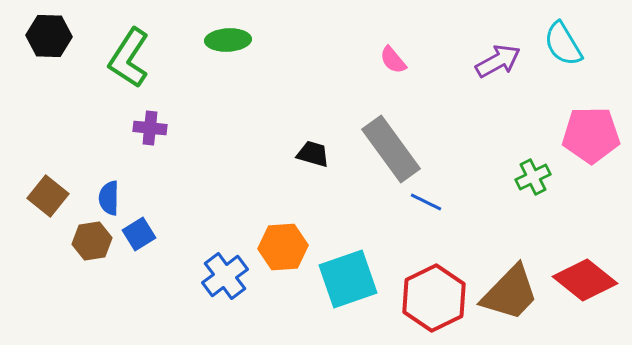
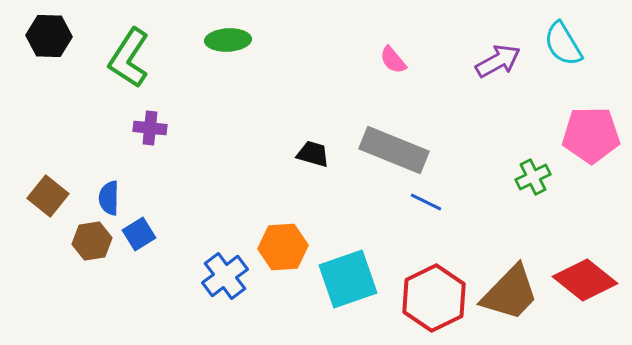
gray rectangle: moved 3 px right, 1 px down; rotated 32 degrees counterclockwise
